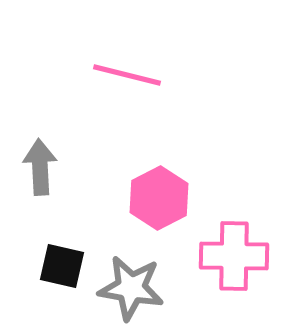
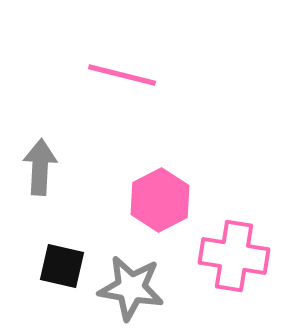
pink line: moved 5 px left
gray arrow: rotated 6 degrees clockwise
pink hexagon: moved 1 px right, 2 px down
pink cross: rotated 8 degrees clockwise
